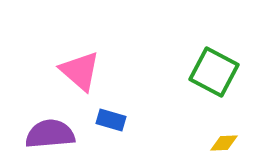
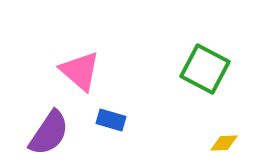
green square: moved 9 px left, 3 px up
purple semicircle: moved 1 px left, 1 px up; rotated 129 degrees clockwise
